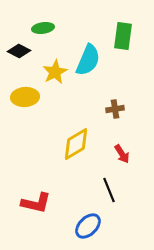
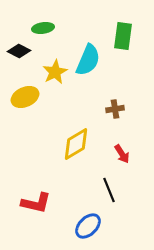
yellow ellipse: rotated 20 degrees counterclockwise
